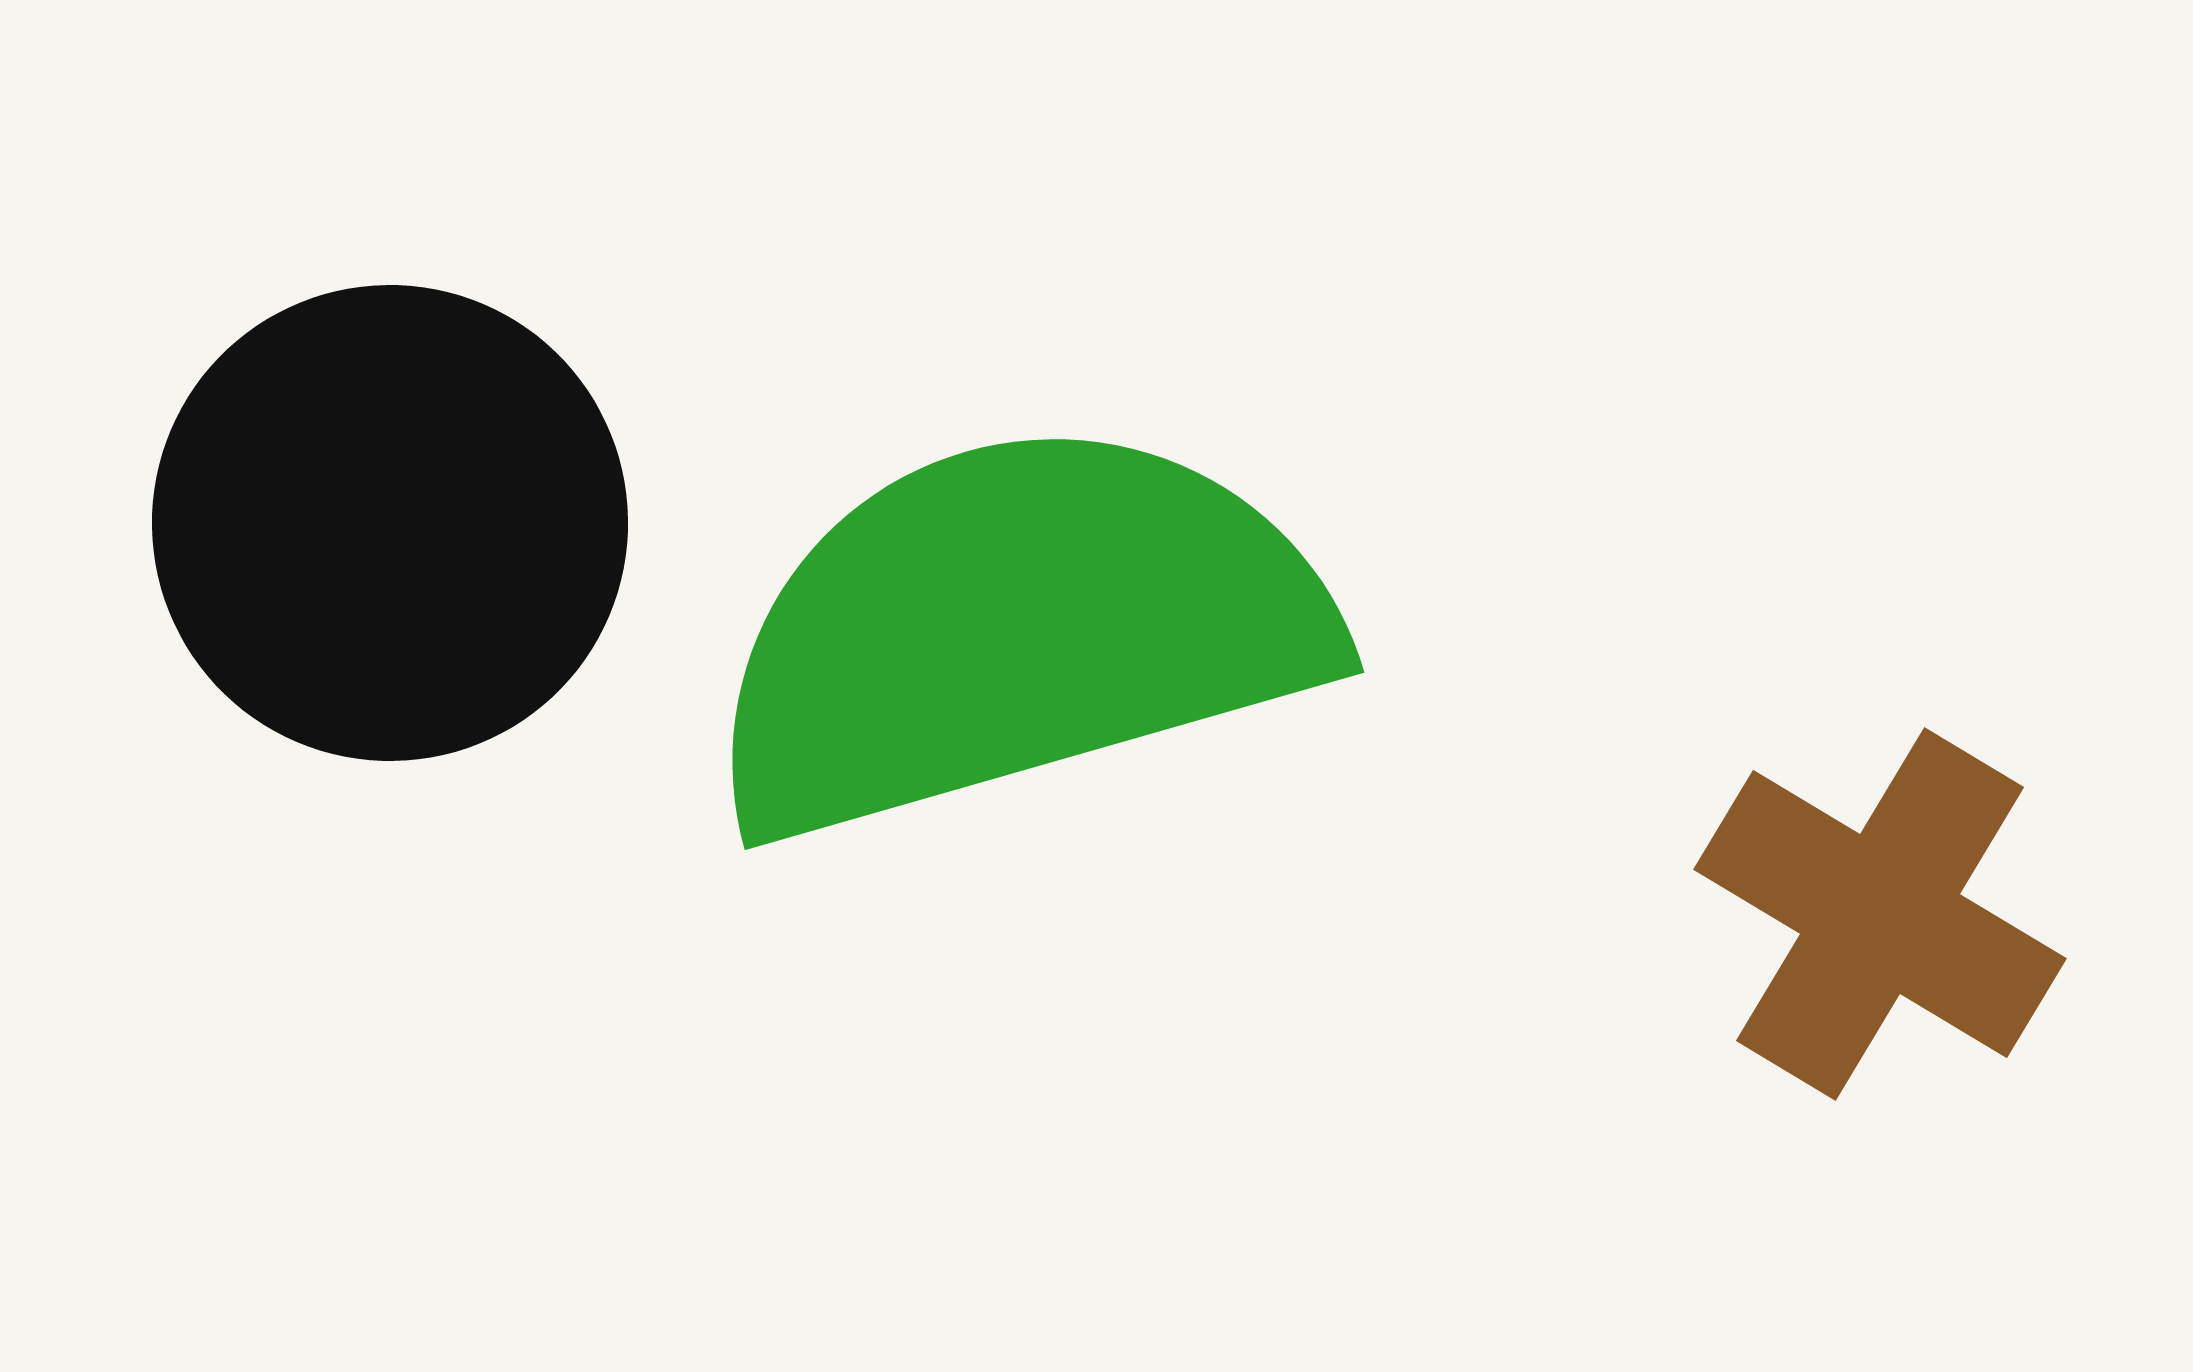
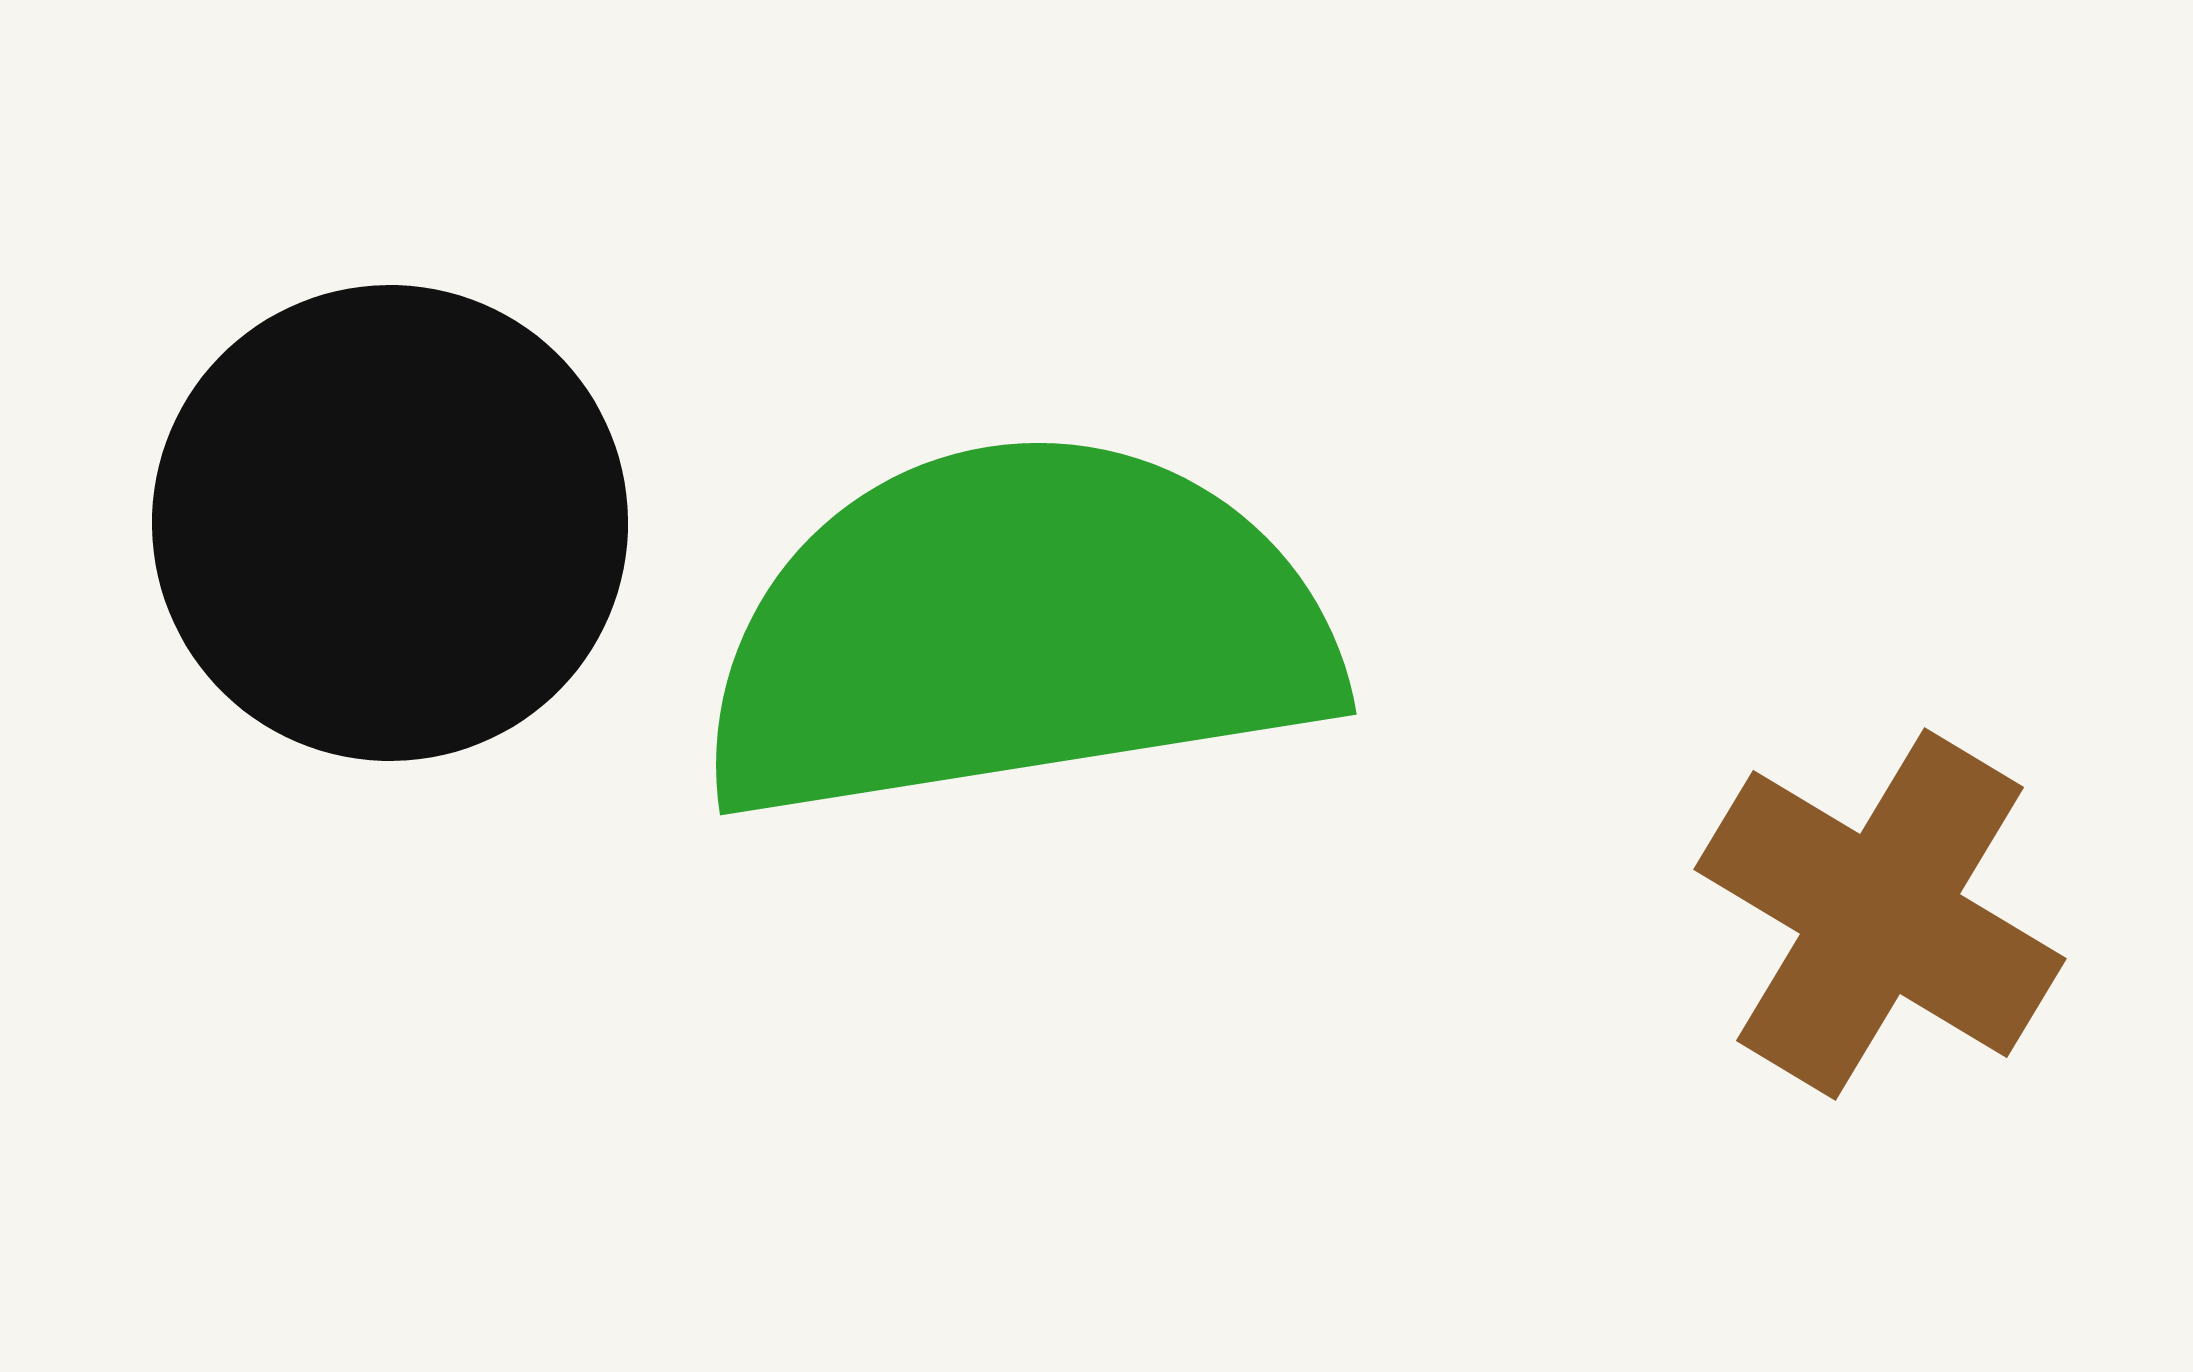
green semicircle: rotated 7 degrees clockwise
